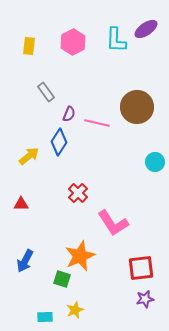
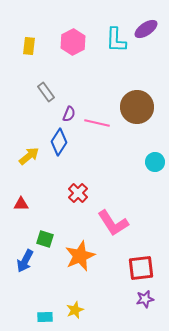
green square: moved 17 px left, 40 px up
